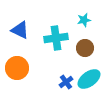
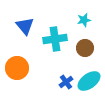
blue triangle: moved 5 px right, 4 px up; rotated 24 degrees clockwise
cyan cross: moved 1 px left, 1 px down
cyan ellipse: moved 2 px down
